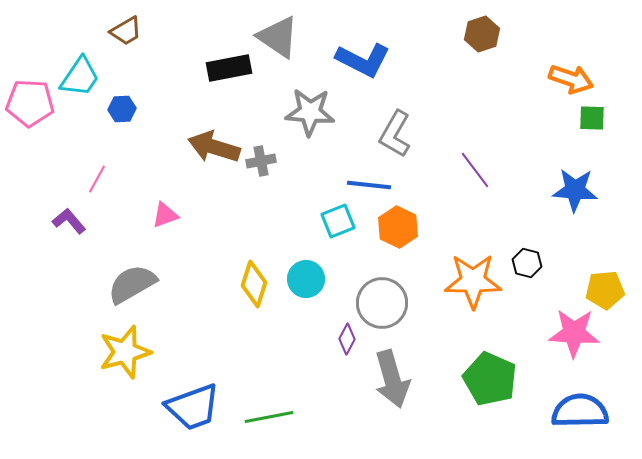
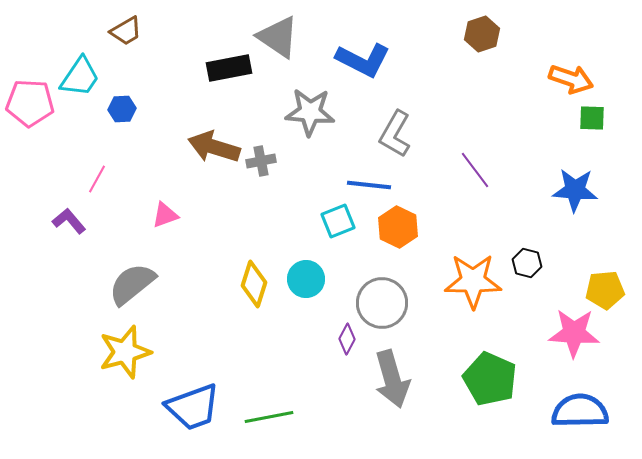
gray semicircle: rotated 9 degrees counterclockwise
